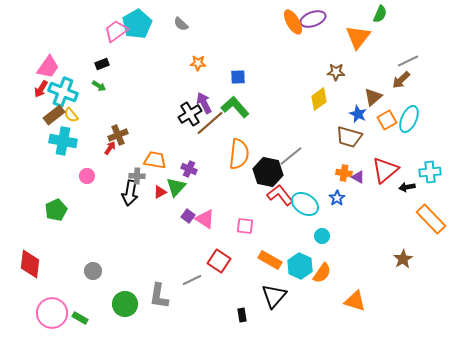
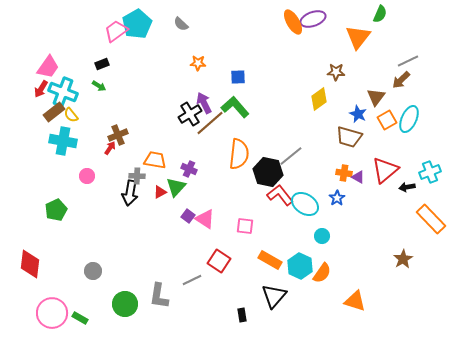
brown triangle at (373, 97): moved 3 px right; rotated 12 degrees counterclockwise
brown rectangle at (54, 115): moved 3 px up
cyan cross at (430, 172): rotated 15 degrees counterclockwise
